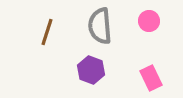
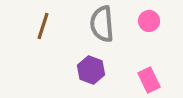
gray semicircle: moved 2 px right, 2 px up
brown line: moved 4 px left, 6 px up
pink rectangle: moved 2 px left, 2 px down
